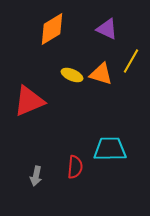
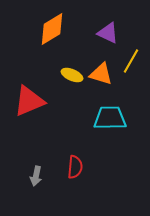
purple triangle: moved 1 px right, 4 px down
cyan trapezoid: moved 31 px up
